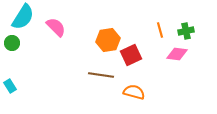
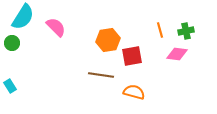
red square: moved 1 px right, 1 px down; rotated 15 degrees clockwise
